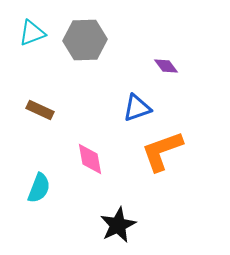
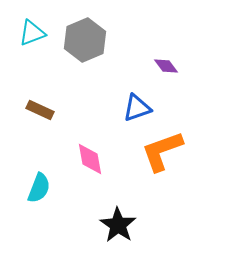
gray hexagon: rotated 21 degrees counterclockwise
black star: rotated 12 degrees counterclockwise
